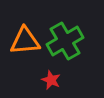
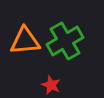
red star: moved 5 px down
